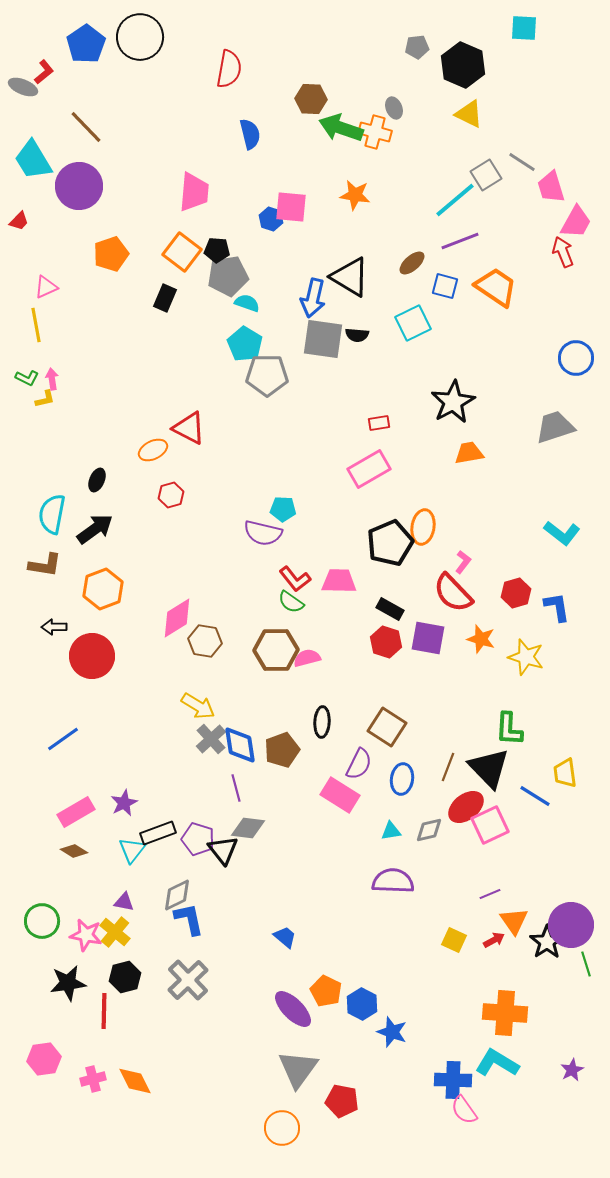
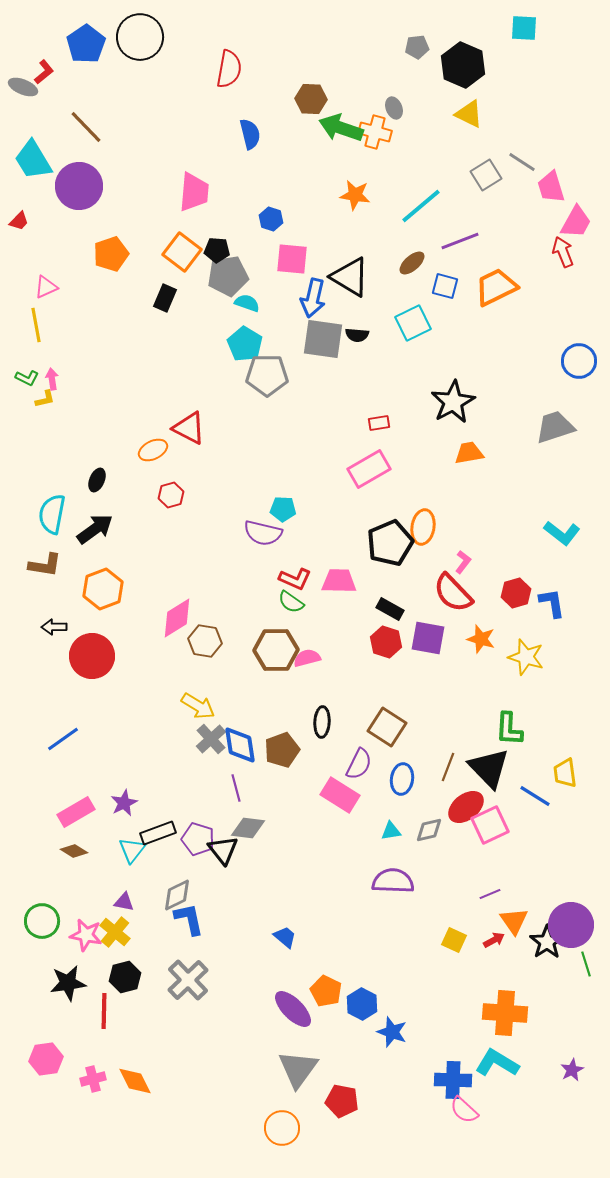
cyan line at (455, 200): moved 34 px left, 6 px down
pink square at (291, 207): moved 1 px right, 52 px down
orange trapezoid at (496, 287): rotated 60 degrees counterclockwise
blue circle at (576, 358): moved 3 px right, 3 px down
red L-shape at (295, 579): rotated 28 degrees counterclockwise
blue L-shape at (557, 607): moved 5 px left, 4 px up
pink hexagon at (44, 1059): moved 2 px right
pink semicircle at (464, 1110): rotated 12 degrees counterclockwise
